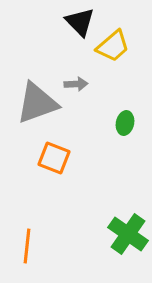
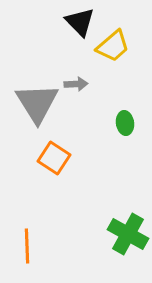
gray triangle: rotated 42 degrees counterclockwise
green ellipse: rotated 20 degrees counterclockwise
orange square: rotated 12 degrees clockwise
green cross: rotated 6 degrees counterclockwise
orange line: rotated 8 degrees counterclockwise
